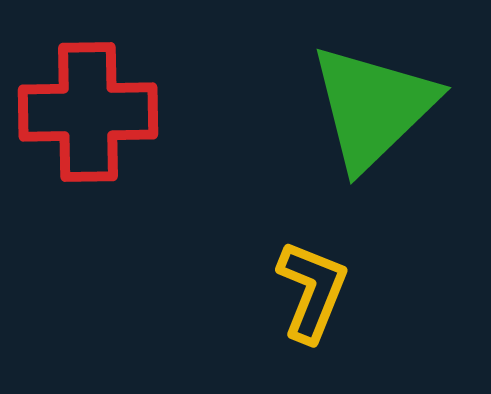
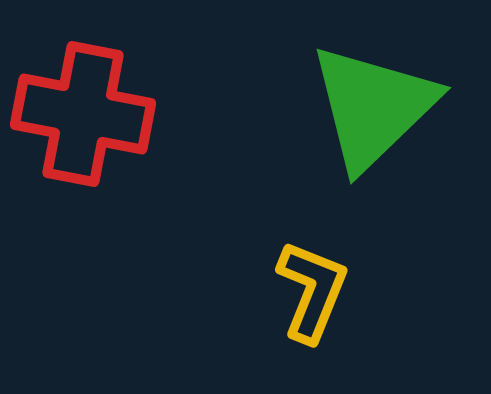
red cross: moved 5 px left, 2 px down; rotated 12 degrees clockwise
